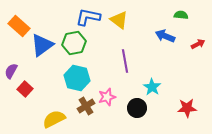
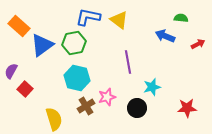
green semicircle: moved 3 px down
purple line: moved 3 px right, 1 px down
cyan star: rotated 24 degrees clockwise
yellow semicircle: rotated 100 degrees clockwise
